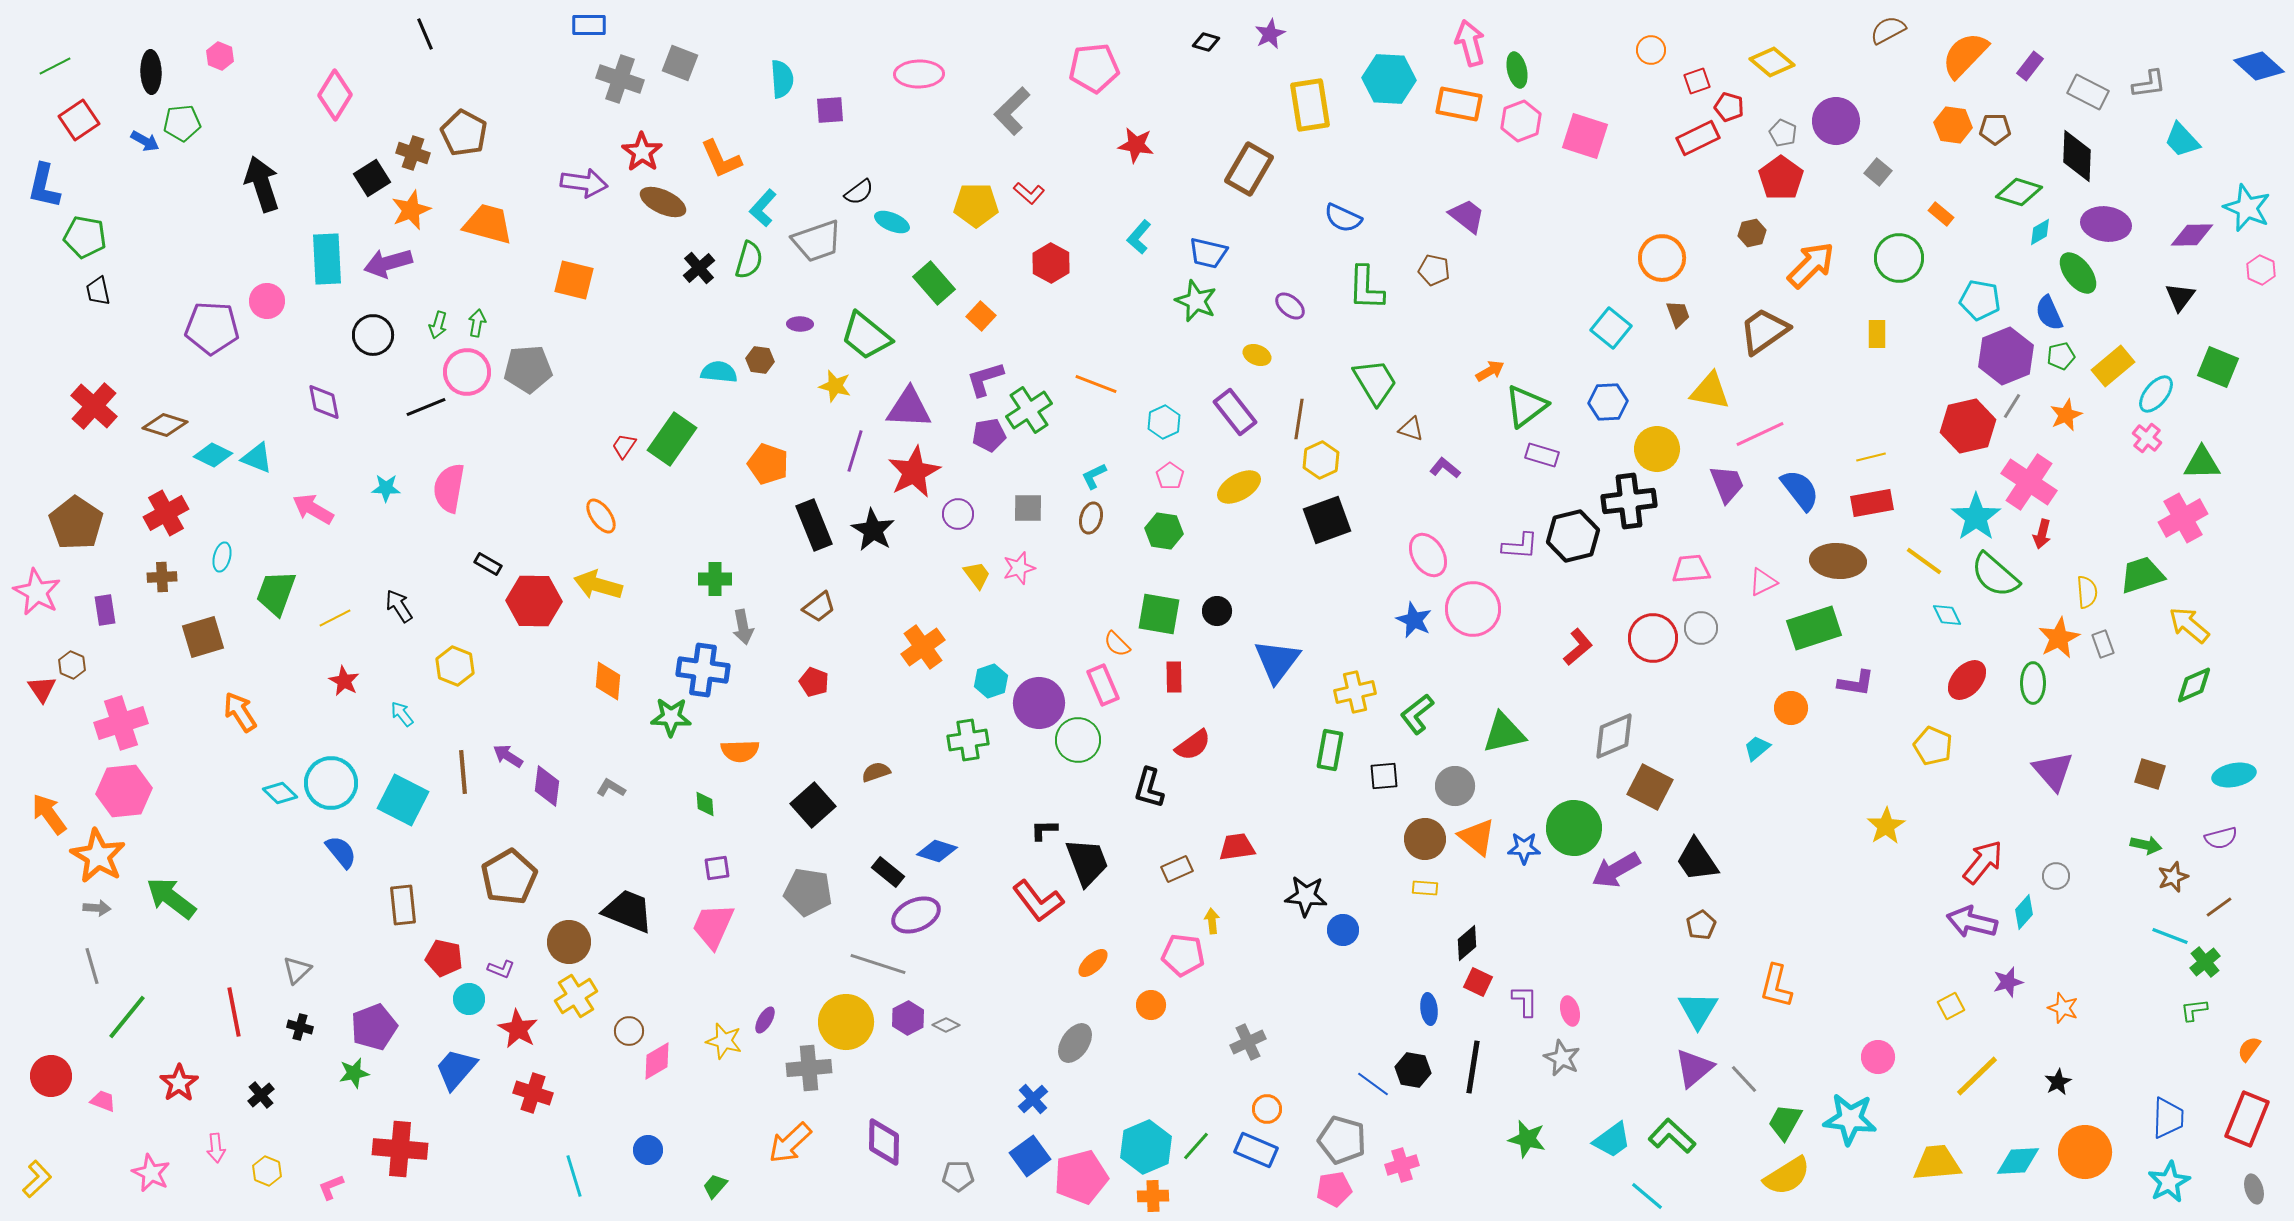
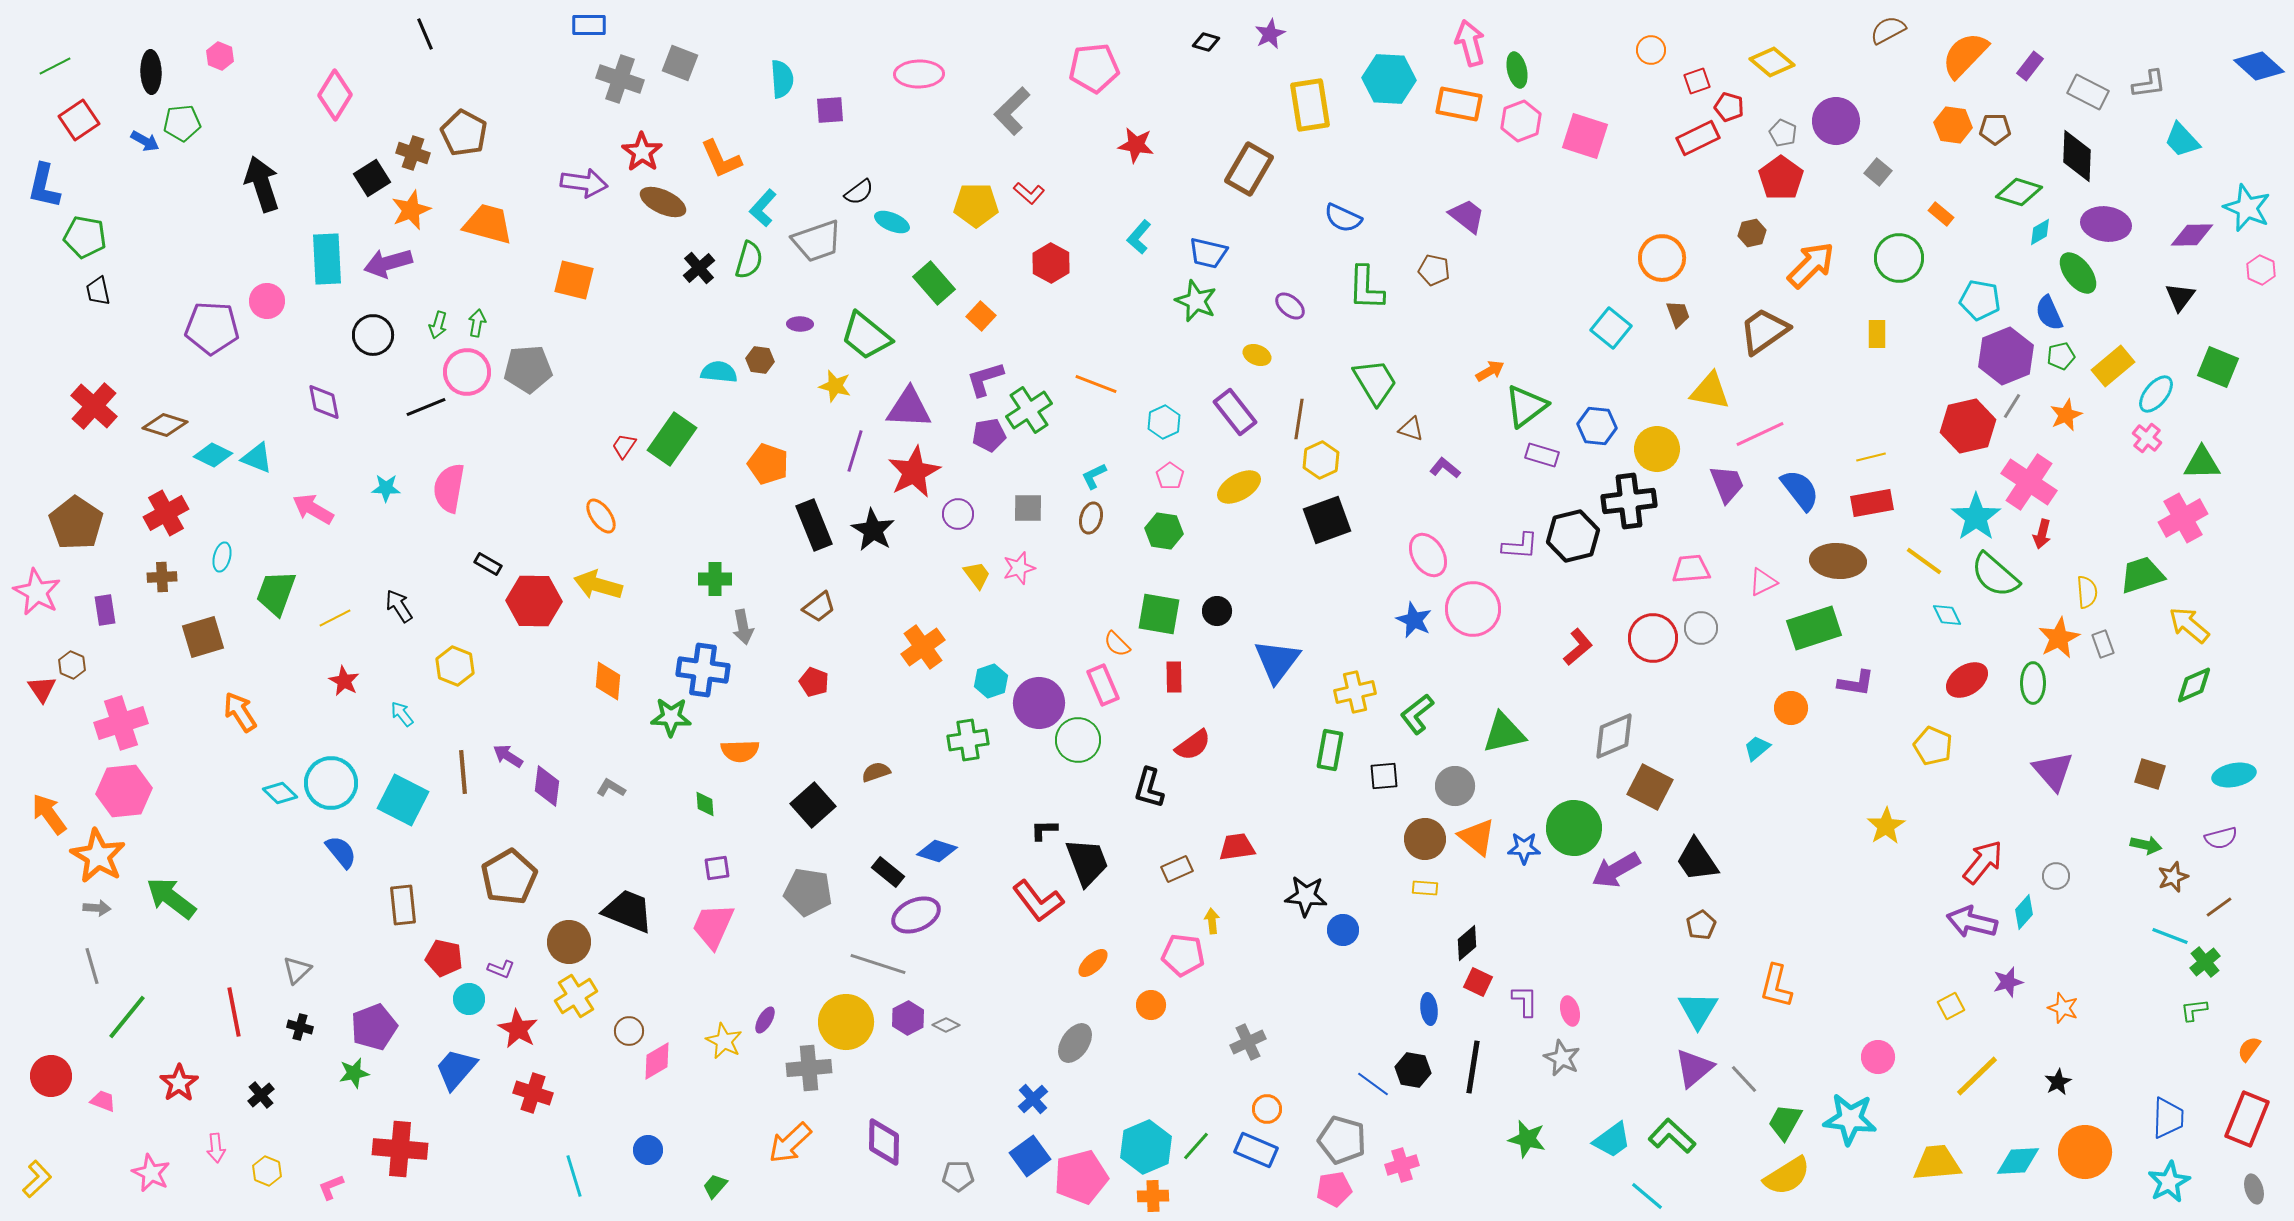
blue hexagon at (1608, 402): moved 11 px left, 24 px down; rotated 9 degrees clockwise
red ellipse at (1967, 680): rotated 15 degrees clockwise
yellow star at (724, 1041): rotated 12 degrees clockwise
